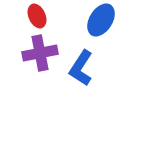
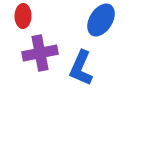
red ellipse: moved 14 px left; rotated 25 degrees clockwise
blue L-shape: rotated 9 degrees counterclockwise
